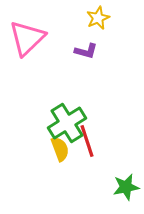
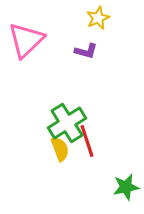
pink triangle: moved 1 px left, 2 px down
